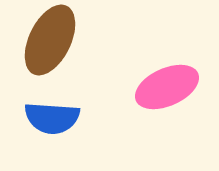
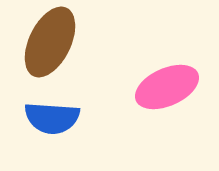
brown ellipse: moved 2 px down
